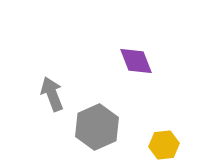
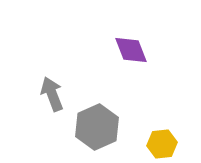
purple diamond: moved 5 px left, 11 px up
yellow hexagon: moved 2 px left, 1 px up
